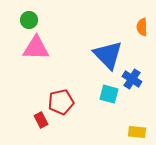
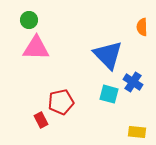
blue cross: moved 1 px right, 3 px down
